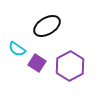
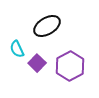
cyan semicircle: rotated 30 degrees clockwise
purple square: rotated 12 degrees clockwise
